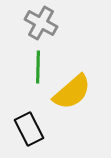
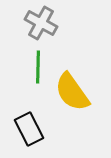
yellow semicircle: rotated 96 degrees clockwise
